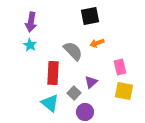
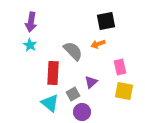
black square: moved 16 px right, 5 px down
orange arrow: moved 1 px right, 1 px down
gray square: moved 1 px left, 1 px down; rotated 16 degrees clockwise
purple circle: moved 3 px left
